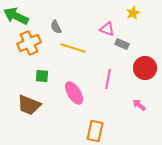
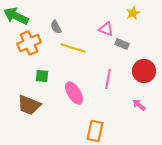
pink triangle: moved 1 px left
red circle: moved 1 px left, 3 px down
